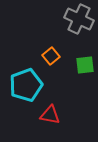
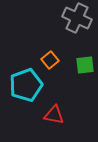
gray cross: moved 2 px left, 1 px up
orange square: moved 1 px left, 4 px down
red triangle: moved 4 px right
